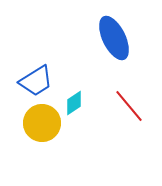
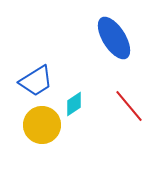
blue ellipse: rotated 6 degrees counterclockwise
cyan diamond: moved 1 px down
yellow circle: moved 2 px down
